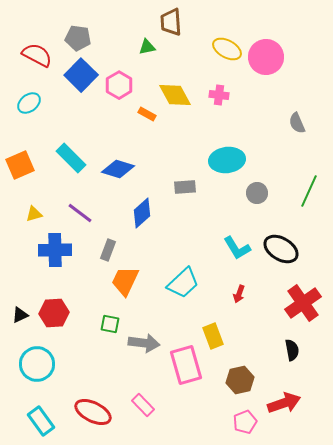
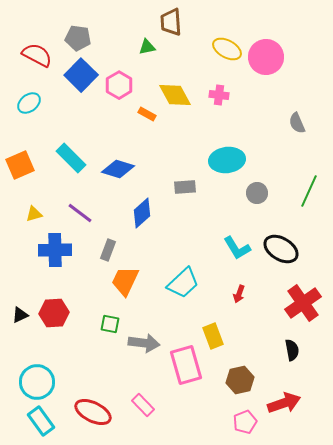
cyan circle at (37, 364): moved 18 px down
